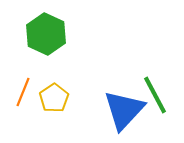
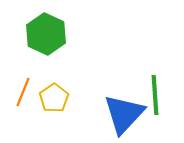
green line: rotated 24 degrees clockwise
blue triangle: moved 4 px down
